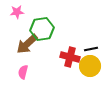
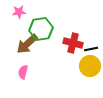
pink star: moved 2 px right
green hexagon: moved 1 px left
red cross: moved 3 px right, 14 px up
